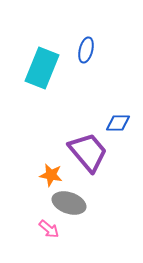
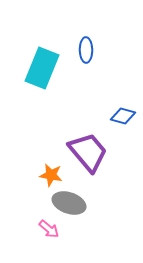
blue ellipse: rotated 15 degrees counterclockwise
blue diamond: moved 5 px right, 7 px up; rotated 15 degrees clockwise
